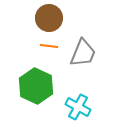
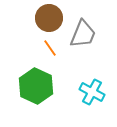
orange line: moved 1 px right, 2 px down; rotated 48 degrees clockwise
gray trapezoid: moved 19 px up
cyan cross: moved 14 px right, 15 px up
